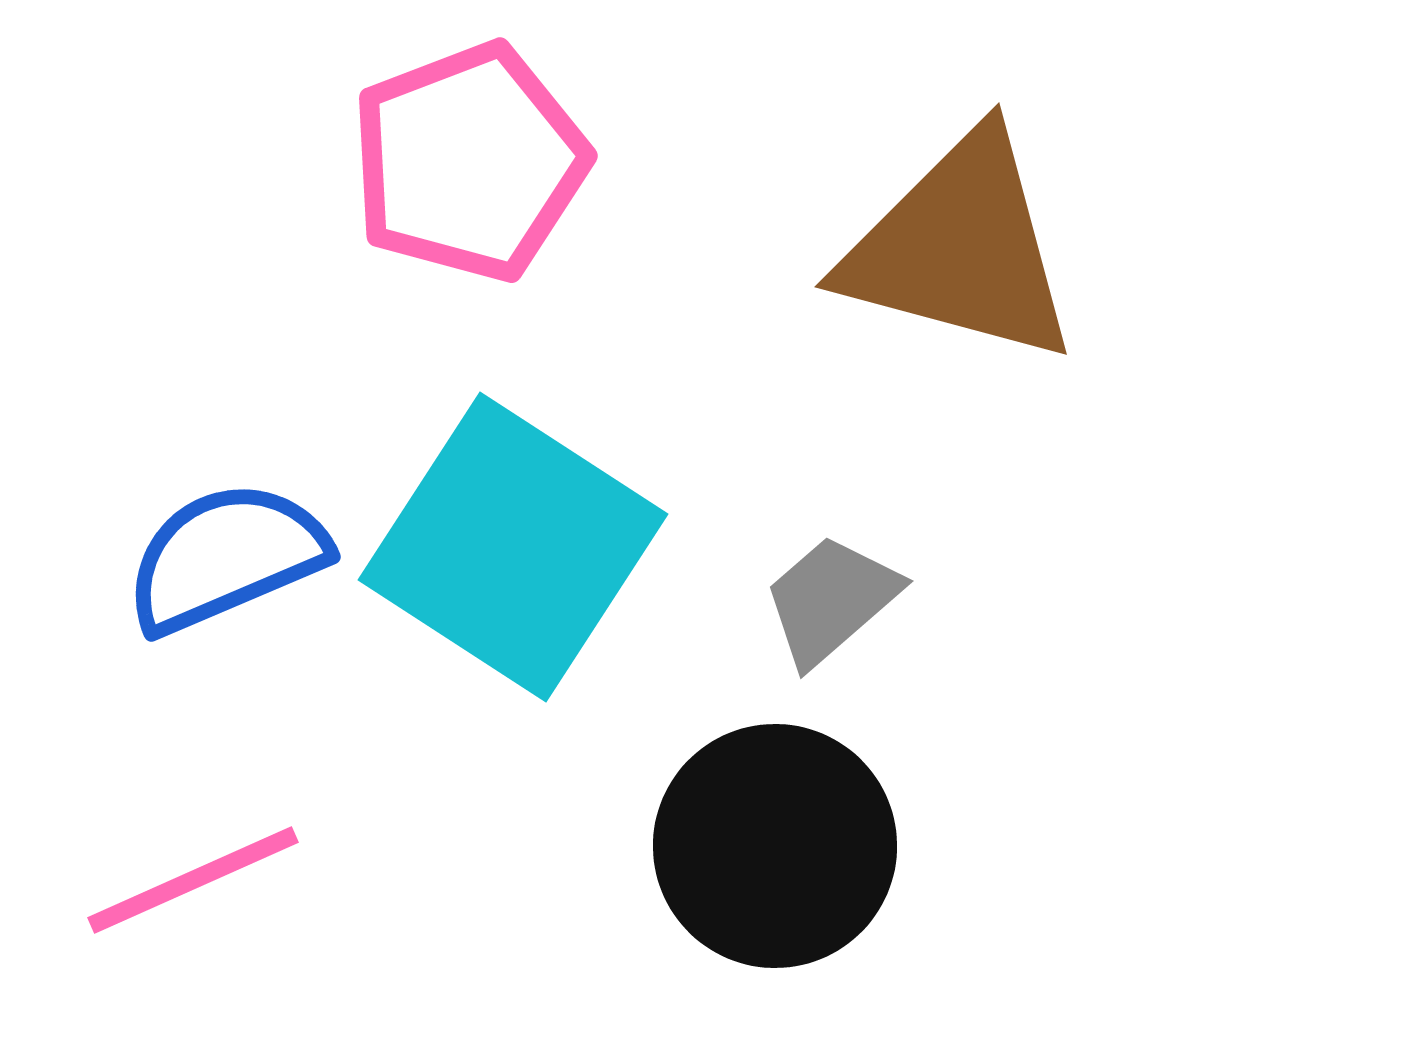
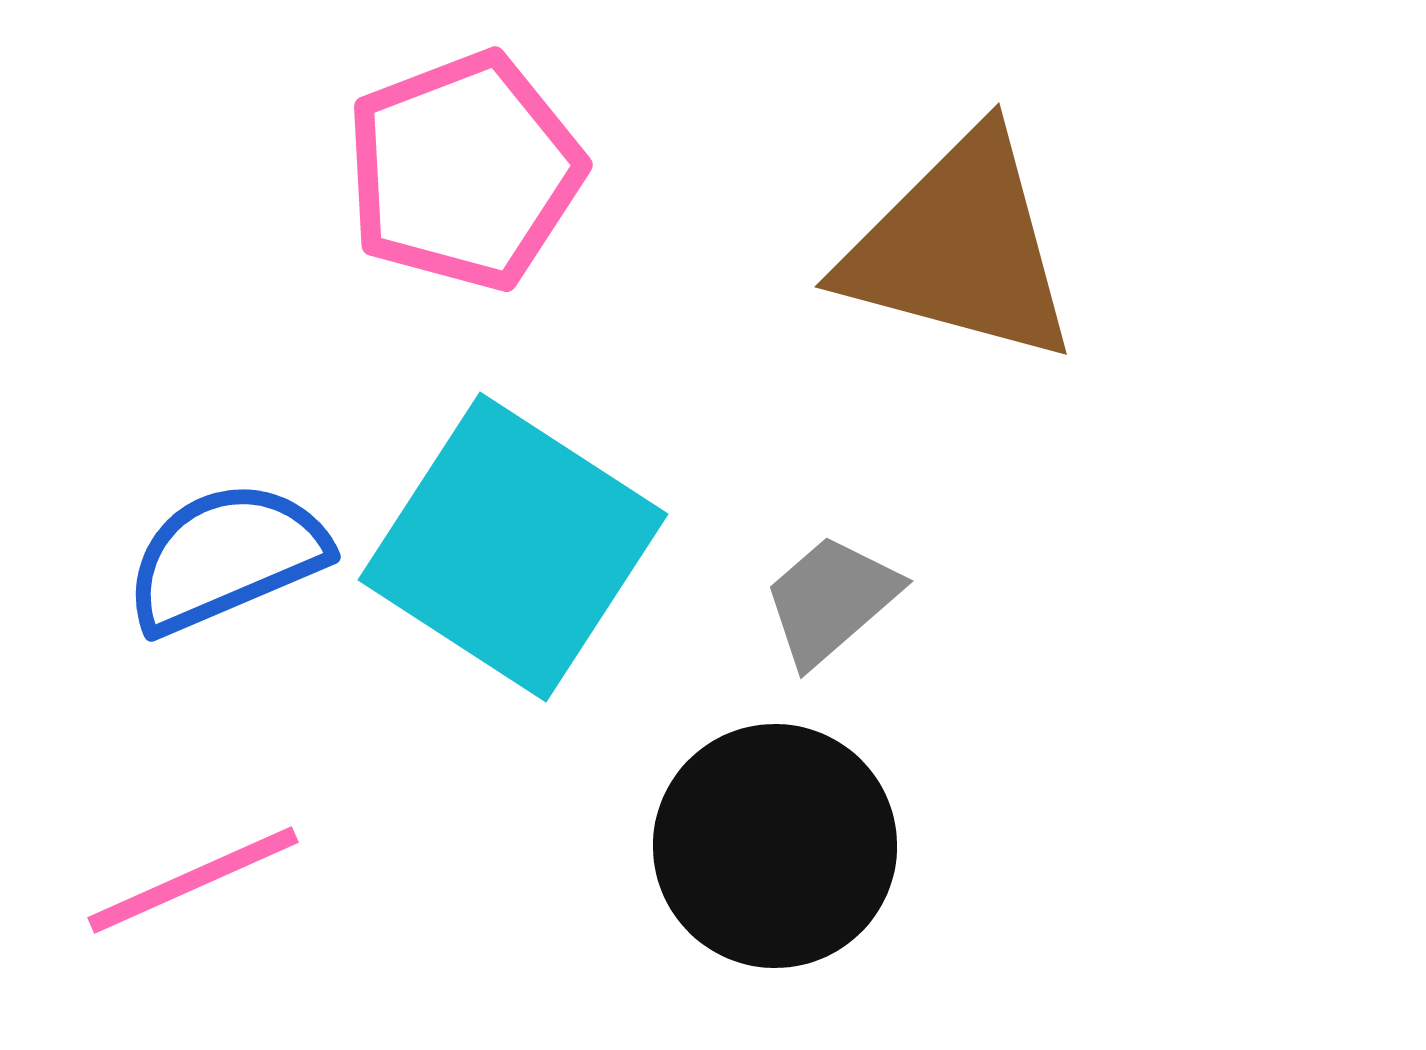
pink pentagon: moved 5 px left, 9 px down
